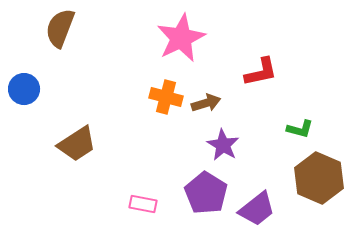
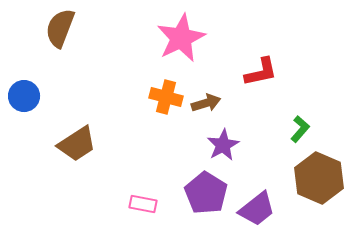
blue circle: moved 7 px down
green L-shape: rotated 64 degrees counterclockwise
purple star: rotated 12 degrees clockwise
